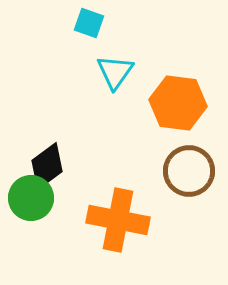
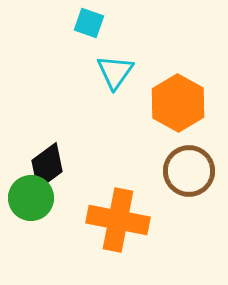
orange hexagon: rotated 22 degrees clockwise
